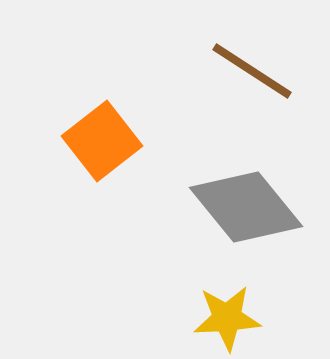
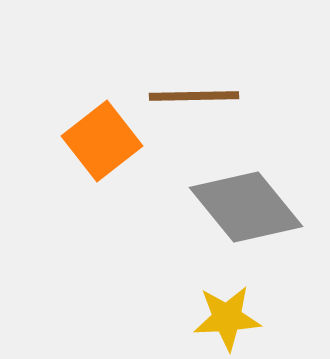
brown line: moved 58 px left, 25 px down; rotated 34 degrees counterclockwise
